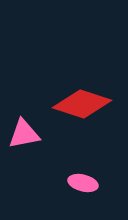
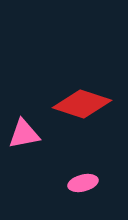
pink ellipse: rotated 28 degrees counterclockwise
